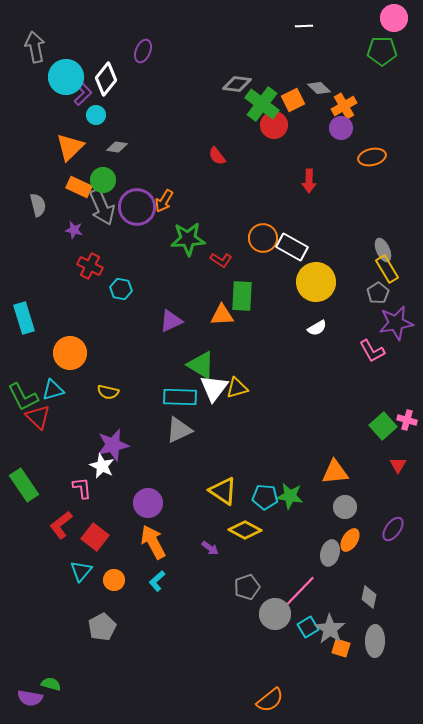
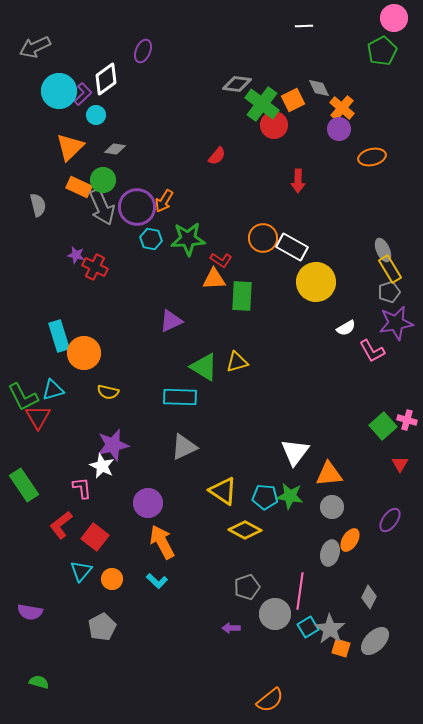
gray arrow at (35, 47): rotated 104 degrees counterclockwise
green pentagon at (382, 51): rotated 28 degrees counterclockwise
cyan circle at (66, 77): moved 7 px left, 14 px down
white diamond at (106, 79): rotated 16 degrees clockwise
gray diamond at (319, 88): rotated 20 degrees clockwise
orange cross at (344, 106): moved 2 px left, 2 px down; rotated 20 degrees counterclockwise
purple circle at (341, 128): moved 2 px left, 1 px down
gray diamond at (117, 147): moved 2 px left, 2 px down
red semicircle at (217, 156): rotated 102 degrees counterclockwise
red arrow at (309, 181): moved 11 px left
purple star at (74, 230): moved 2 px right, 25 px down
red cross at (90, 266): moved 5 px right, 1 px down
yellow rectangle at (387, 269): moved 3 px right
cyan hexagon at (121, 289): moved 30 px right, 50 px up
gray pentagon at (378, 293): moved 11 px right, 1 px up; rotated 15 degrees clockwise
orange triangle at (222, 315): moved 8 px left, 36 px up
cyan rectangle at (24, 318): moved 35 px right, 18 px down
white semicircle at (317, 328): moved 29 px right
orange circle at (70, 353): moved 14 px right
green triangle at (201, 365): moved 3 px right, 2 px down
white triangle at (214, 388): moved 81 px right, 64 px down
yellow triangle at (237, 388): moved 26 px up
red triangle at (38, 417): rotated 16 degrees clockwise
gray triangle at (179, 430): moved 5 px right, 17 px down
red triangle at (398, 465): moved 2 px right, 1 px up
orange triangle at (335, 472): moved 6 px left, 2 px down
gray circle at (345, 507): moved 13 px left
purple ellipse at (393, 529): moved 3 px left, 9 px up
orange arrow at (153, 542): moved 9 px right
purple arrow at (210, 548): moved 21 px right, 80 px down; rotated 144 degrees clockwise
orange circle at (114, 580): moved 2 px left, 1 px up
cyan L-shape at (157, 581): rotated 95 degrees counterclockwise
pink line at (300, 591): rotated 36 degrees counterclockwise
gray diamond at (369, 597): rotated 15 degrees clockwise
gray ellipse at (375, 641): rotated 44 degrees clockwise
green semicircle at (51, 684): moved 12 px left, 2 px up
purple semicircle at (30, 698): moved 86 px up
